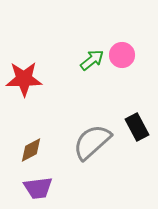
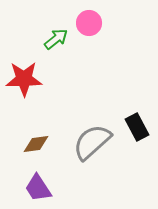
pink circle: moved 33 px left, 32 px up
green arrow: moved 36 px left, 21 px up
brown diamond: moved 5 px right, 6 px up; rotated 20 degrees clockwise
purple trapezoid: rotated 64 degrees clockwise
